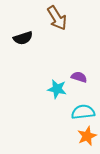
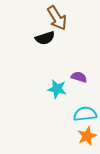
black semicircle: moved 22 px right
cyan semicircle: moved 2 px right, 2 px down
